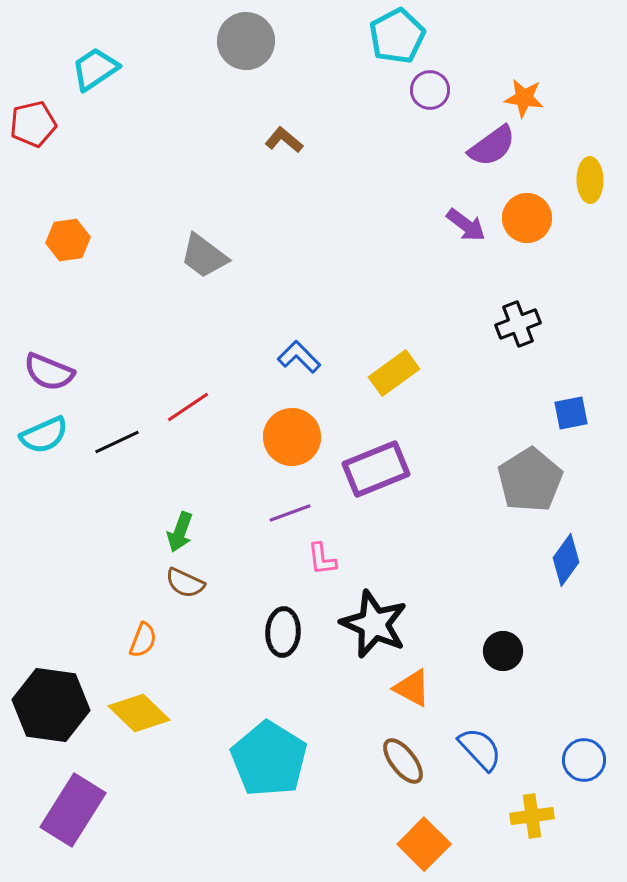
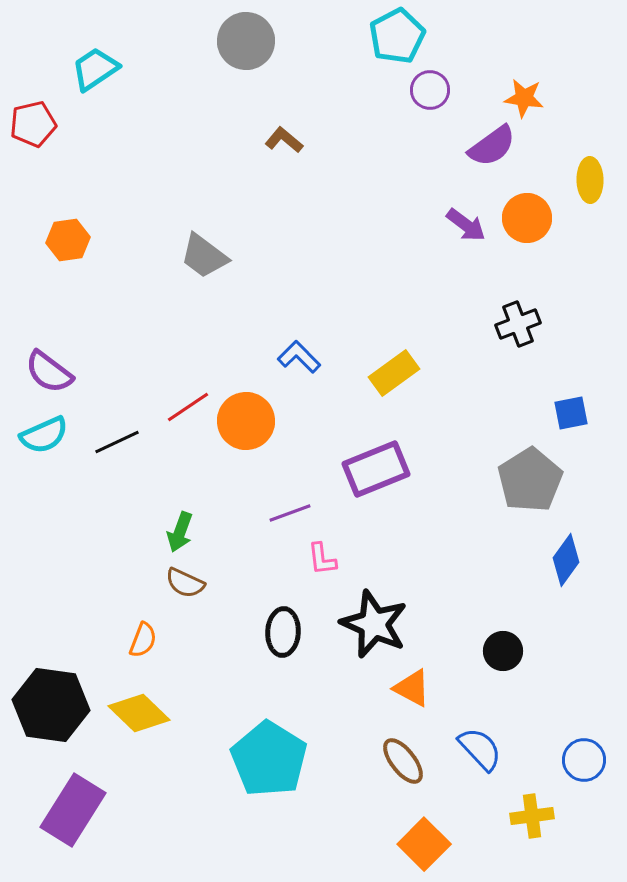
purple semicircle at (49, 372): rotated 15 degrees clockwise
orange circle at (292, 437): moved 46 px left, 16 px up
